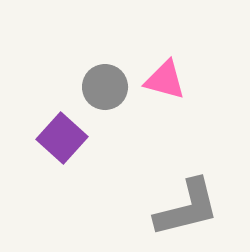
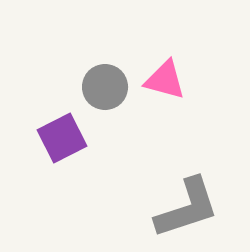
purple square: rotated 21 degrees clockwise
gray L-shape: rotated 4 degrees counterclockwise
